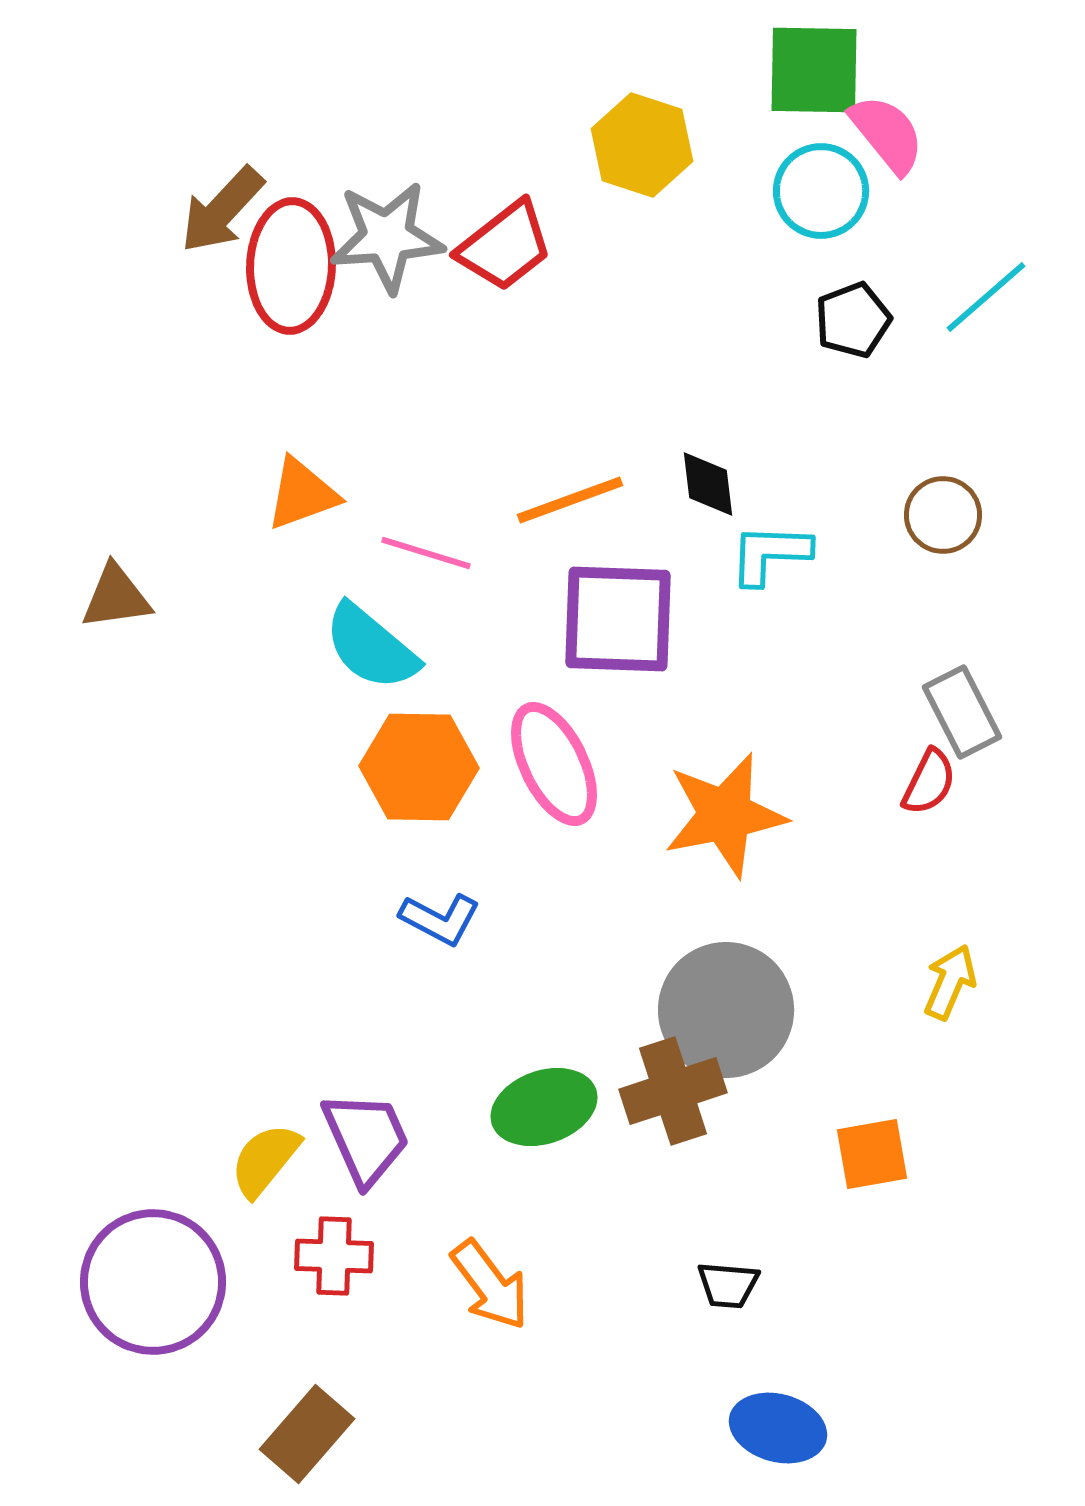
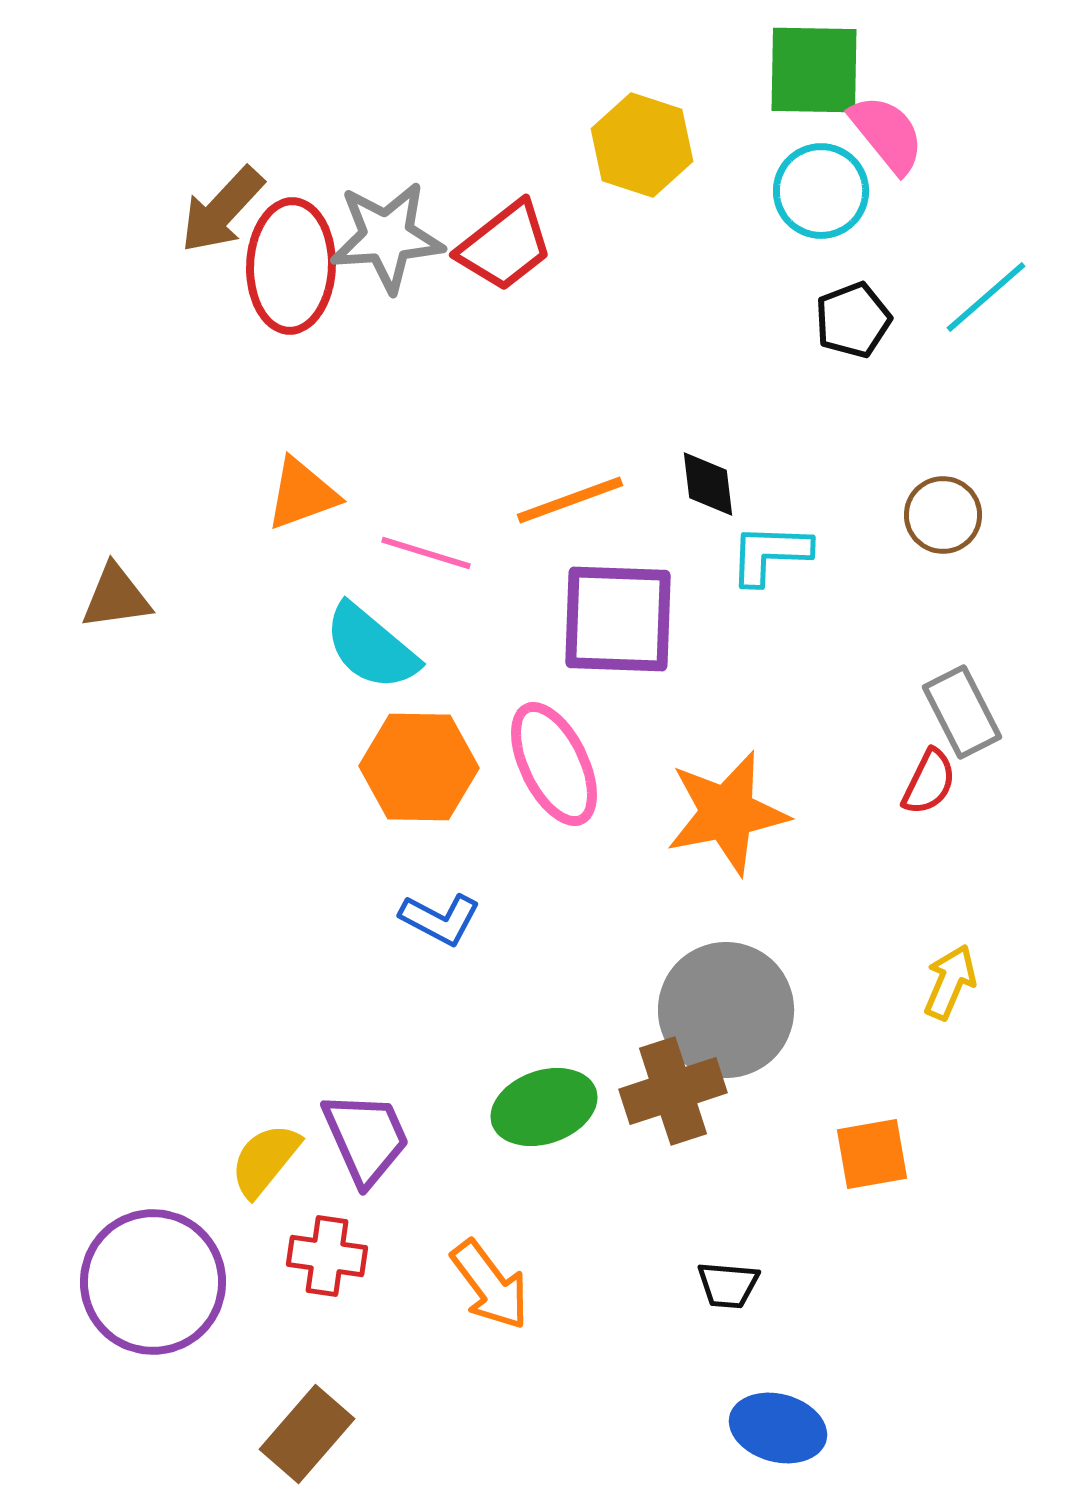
orange star: moved 2 px right, 2 px up
red cross: moved 7 px left; rotated 6 degrees clockwise
